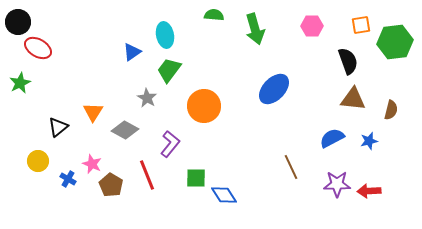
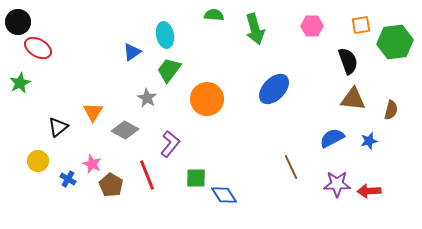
orange circle: moved 3 px right, 7 px up
